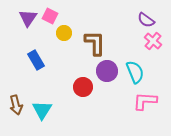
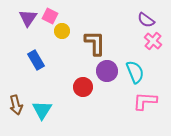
yellow circle: moved 2 px left, 2 px up
